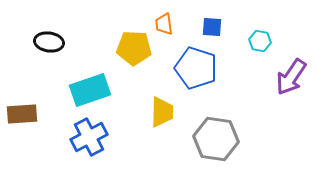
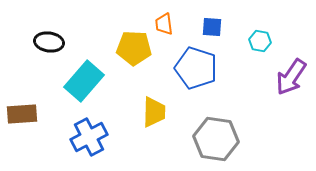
cyan rectangle: moved 6 px left, 9 px up; rotated 30 degrees counterclockwise
yellow trapezoid: moved 8 px left
